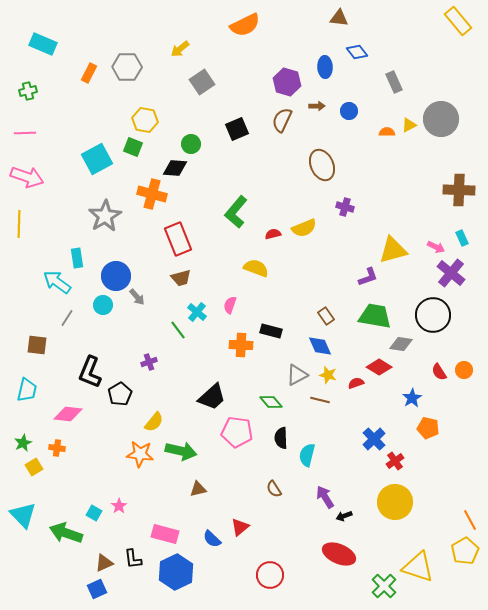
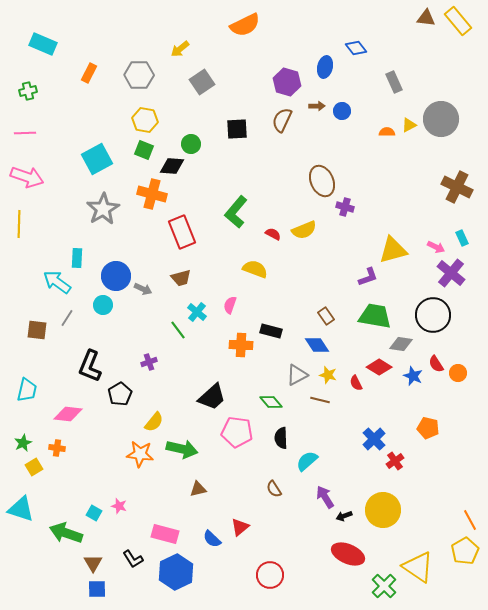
brown triangle at (339, 18): moved 87 px right
blue diamond at (357, 52): moved 1 px left, 4 px up
gray hexagon at (127, 67): moved 12 px right, 8 px down
blue ellipse at (325, 67): rotated 15 degrees clockwise
blue circle at (349, 111): moved 7 px left
black square at (237, 129): rotated 20 degrees clockwise
green square at (133, 147): moved 11 px right, 3 px down
brown ellipse at (322, 165): moved 16 px down
black diamond at (175, 168): moved 3 px left, 2 px up
brown cross at (459, 190): moved 2 px left, 3 px up; rotated 24 degrees clockwise
gray star at (105, 216): moved 2 px left, 7 px up
yellow semicircle at (304, 228): moved 2 px down
red semicircle at (273, 234): rotated 42 degrees clockwise
red rectangle at (178, 239): moved 4 px right, 7 px up
cyan rectangle at (77, 258): rotated 12 degrees clockwise
yellow semicircle at (256, 268): moved 1 px left, 1 px down
gray arrow at (137, 297): moved 6 px right, 8 px up; rotated 24 degrees counterclockwise
brown square at (37, 345): moved 15 px up
blue diamond at (320, 346): moved 3 px left, 1 px up; rotated 10 degrees counterclockwise
orange circle at (464, 370): moved 6 px left, 3 px down
black L-shape at (90, 372): moved 6 px up
red semicircle at (439, 372): moved 3 px left, 8 px up
red semicircle at (356, 383): rotated 98 degrees counterclockwise
blue star at (412, 398): moved 1 px right, 22 px up; rotated 18 degrees counterclockwise
green arrow at (181, 451): moved 1 px right, 2 px up
cyan semicircle at (307, 455): moved 6 px down; rotated 35 degrees clockwise
yellow circle at (395, 502): moved 12 px left, 8 px down
pink star at (119, 506): rotated 21 degrees counterclockwise
cyan triangle at (23, 515): moved 2 px left, 6 px up; rotated 28 degrees counterclockwise
red ellipse at (339, 554): moved 9 px right
black L-shape at (133, 559): rotated 25 degrees counterclockwise
brown triangle at (104, 563): moved 11 px left; rotated 36 degrees counterclockwise
yellow triangle at (418, 567): rotated 16 degrees clockwise
blue square at (97, 589): rotated 24 degrees clockwise
